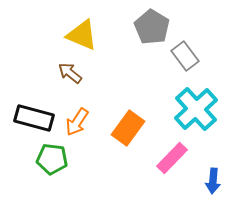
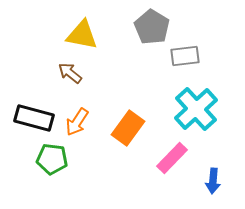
yellow triangle: rotated 12 degrees counterclockwise
gray rectangle: rotated 60 degrees counterclockwise
